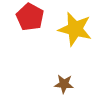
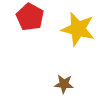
yellow star: moved 3 px right
